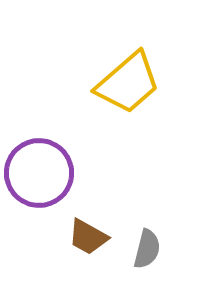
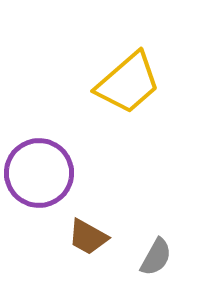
gray semicircle: moved 9 px right, 8 px down; rotated 15 degrees clockwise
